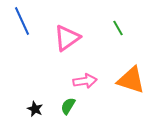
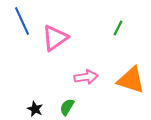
green line: rotated 56 degrees clockwise
pink triangle: moved 12 px left
pink arrow: moved 1 px right, 4 px up
green semicircle: moved 1 px left, 1 px down
